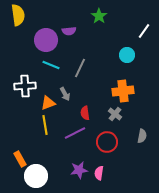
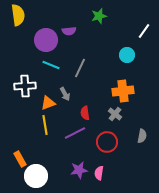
green star: rotated 21 degrees clockwise
